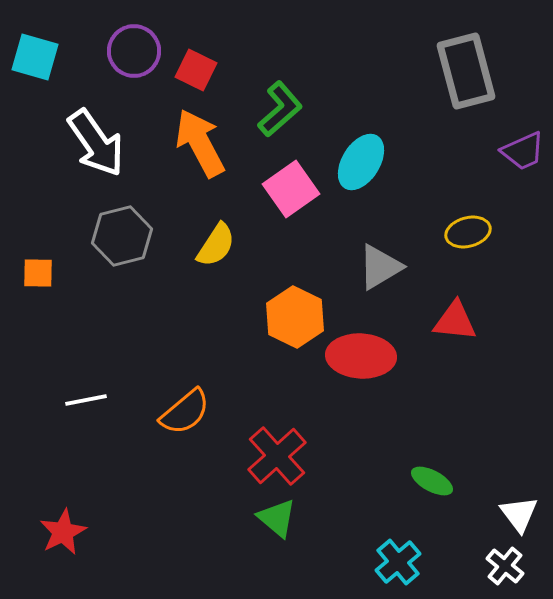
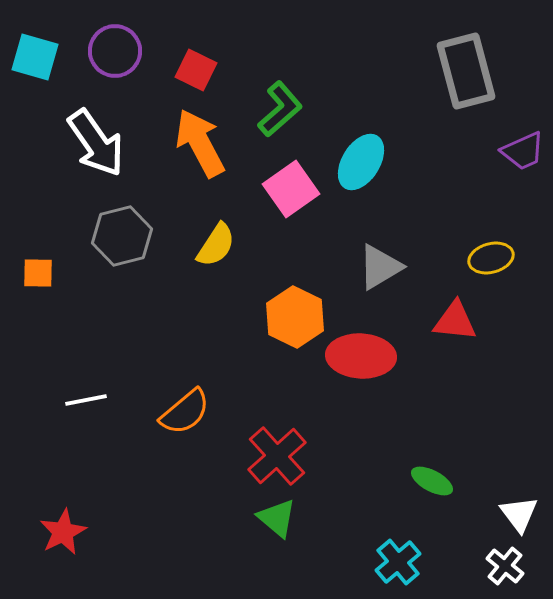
purple circle: moved 19 px left
yellow ellipse: moved 23 px right, 26 px down
